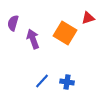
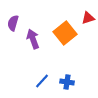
orange square: rotated 20 degrees clockwise
